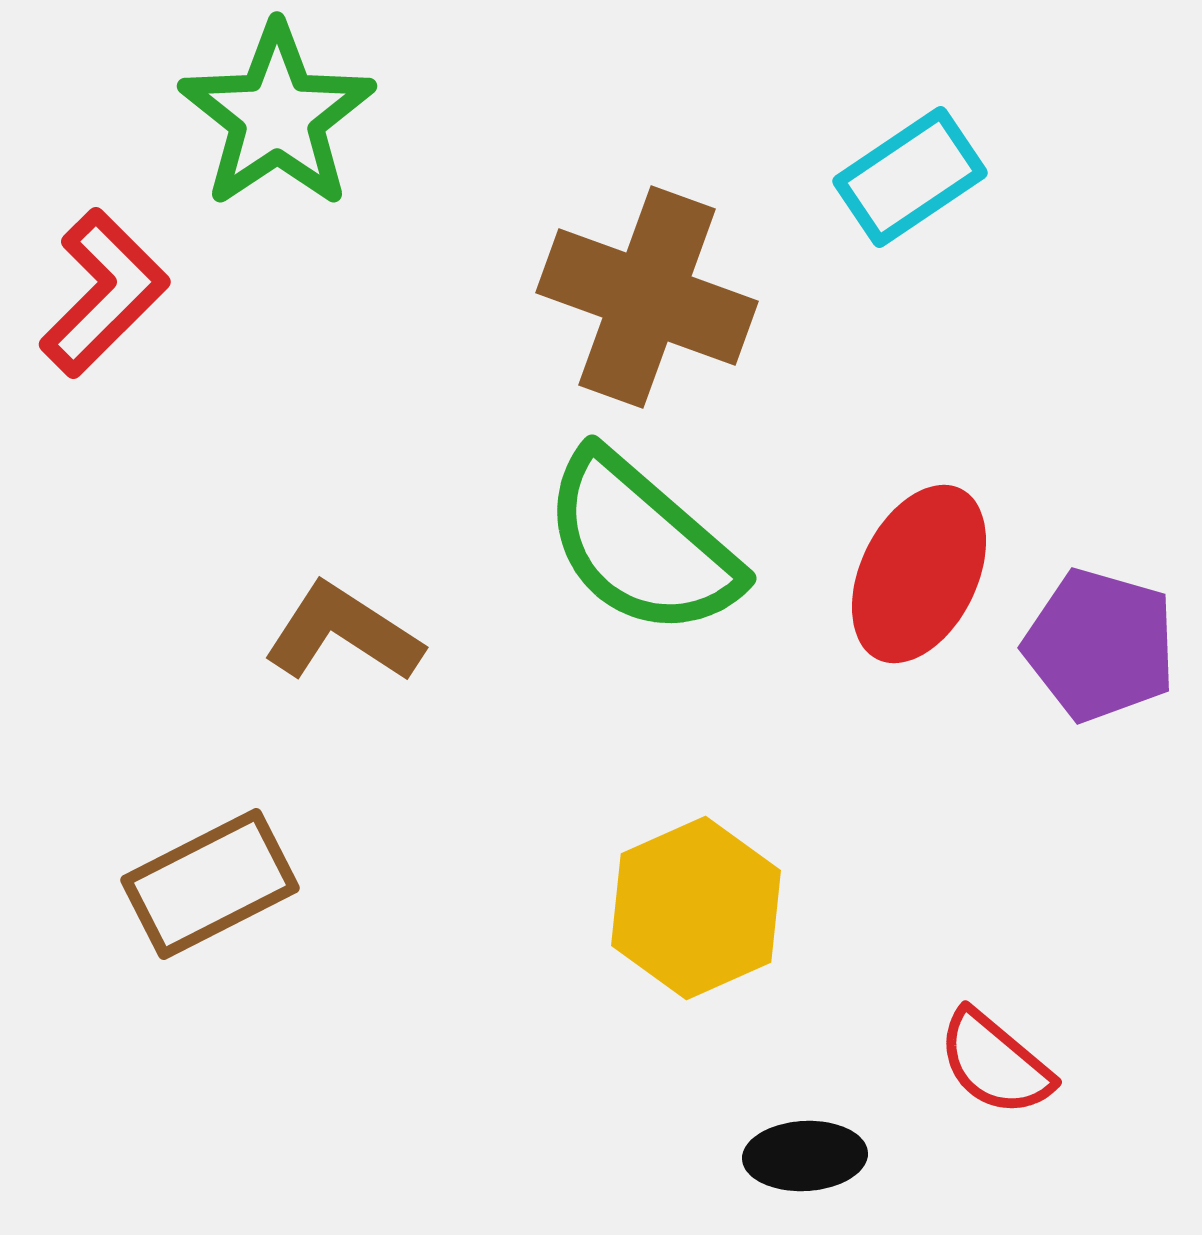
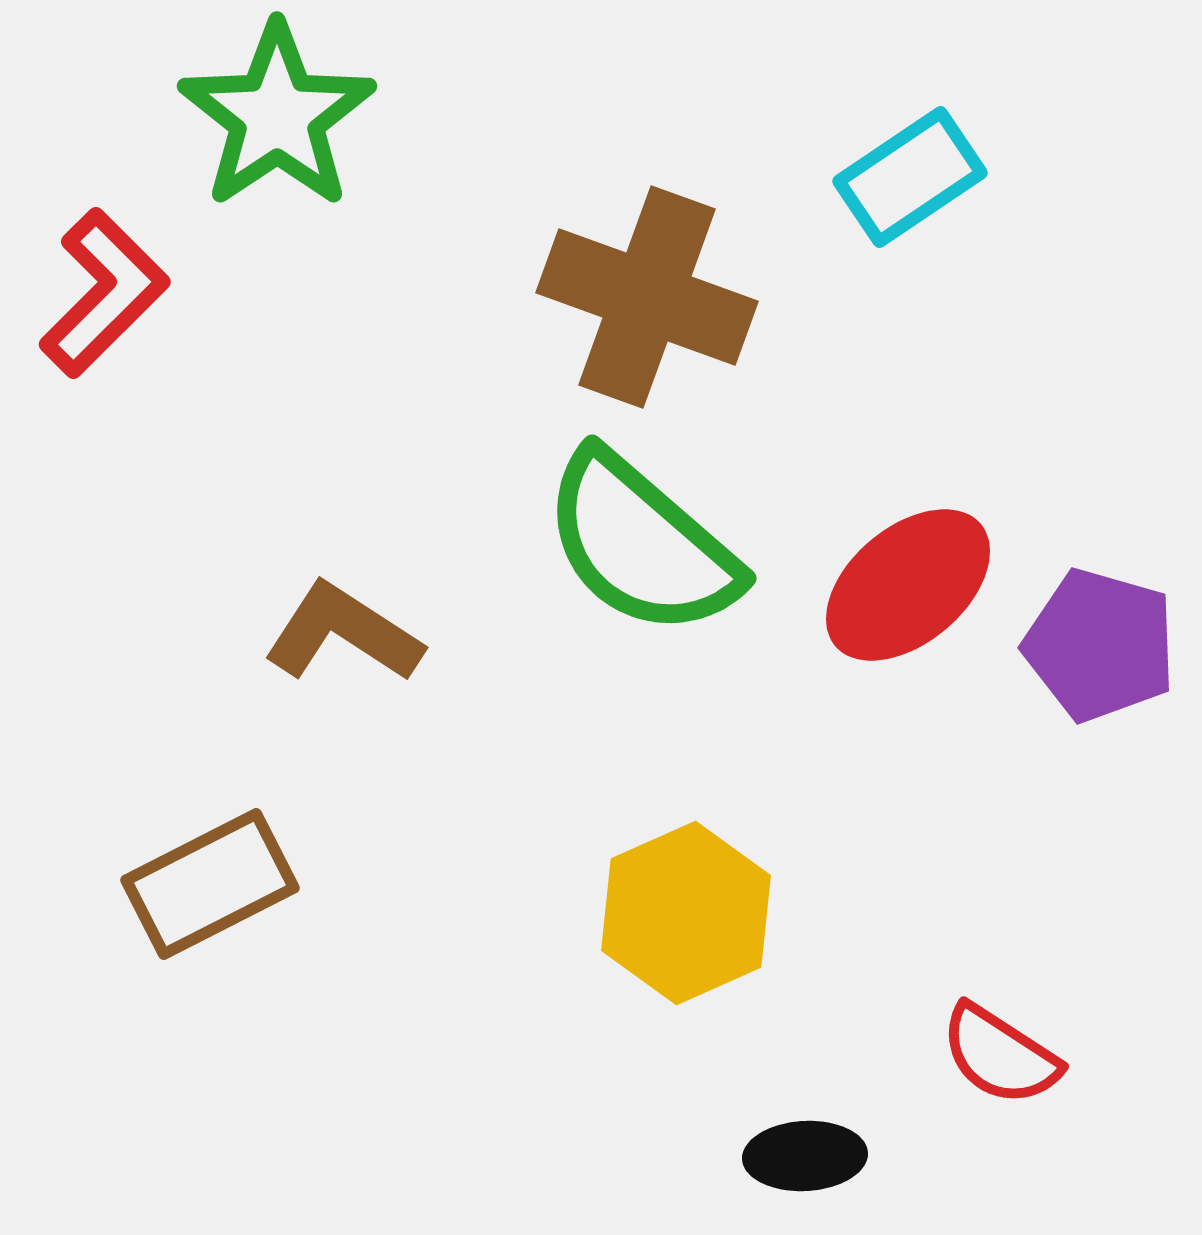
red ellipse: moved 11 px left, 11 px down; rotated 24 degrees clockwise
yellow hexagon: moved 10 px left, 5 px down
red semicircle: moved 5 px right, 8 px up; rotated 7 degrees counterclockwise
